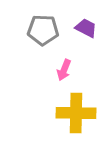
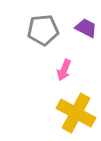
gray pentagon: rotated 8 degrees counterclockwise
yellow cross: rotated 27 degrees clockwise
